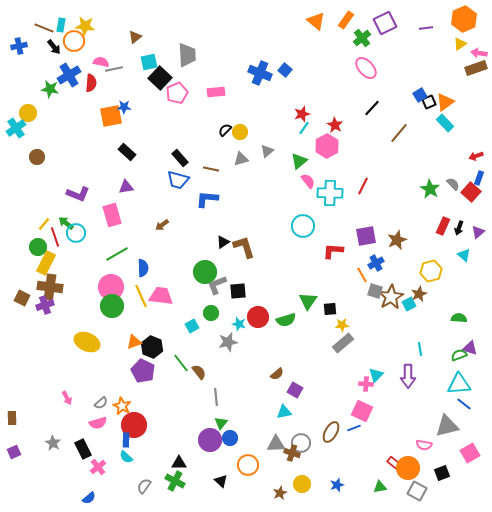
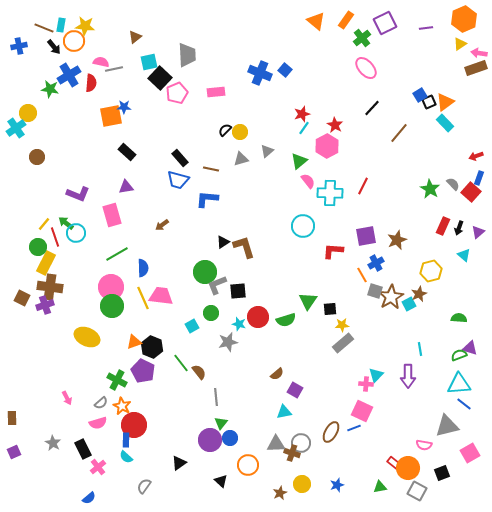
yellow line at (141, 296): moved 2 px right, 2 px down
yellow ellipse at (87, 342): moved 5 px up
black triangle at (179, 463): rotated 35 degrees counterclockwise
green cross at (175, 481): moved 58 px left, 101 px up
